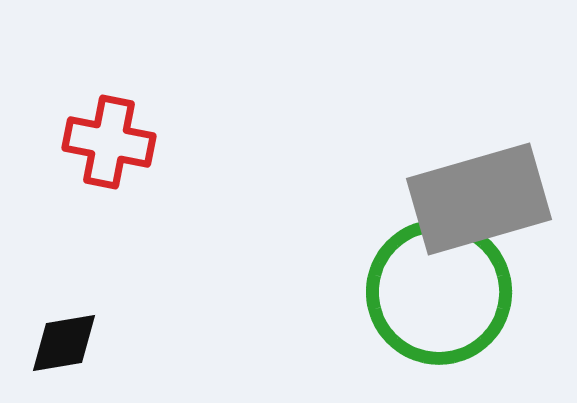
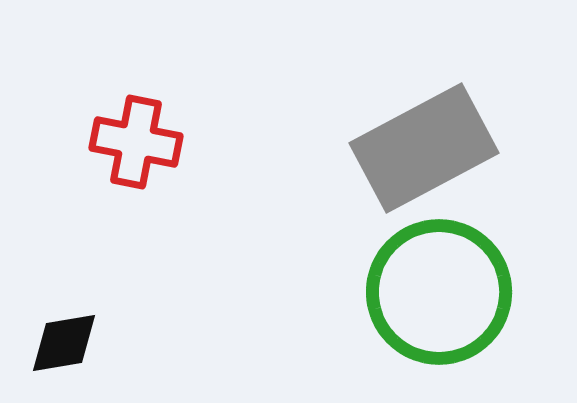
red cross: moved 27 px right
gray rectangle: moved 55 px left, 51 px up; rotated 12 degrees counterclockwise
